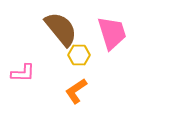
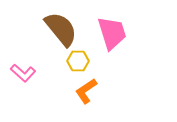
yellow hexagon: moved 1 px left, 6 px down
pink L-shape: rotated 40 degrees clockwise
orange L-shape: moved 10 px right
